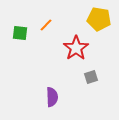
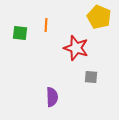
yellow pentagon: moved 2 px up; rotated 15 degrees clockwise
orange line: rotated 40 degrees counterclockwise
red star: rotated 20 degrees counterclockwise
gray square: rotated 24 degrees clockwise
